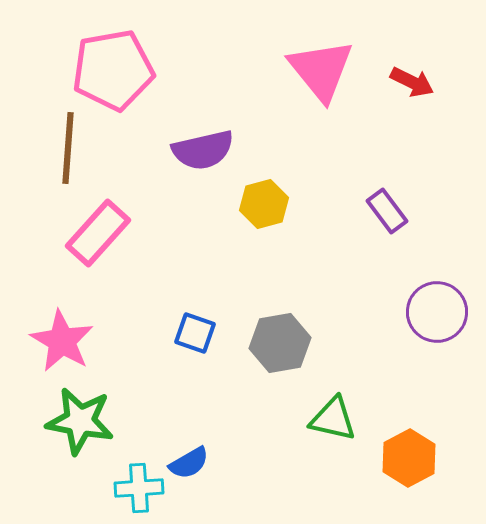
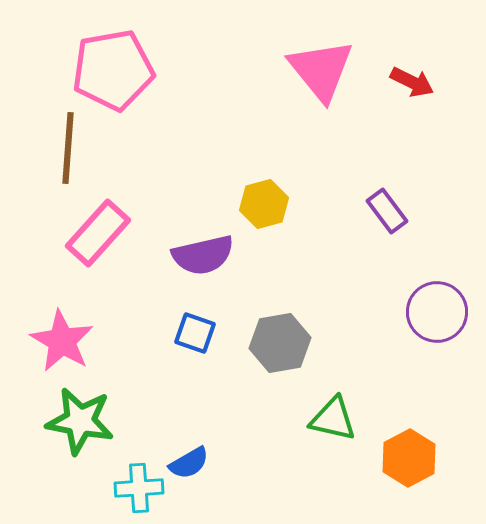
purple semicircle: moved 105 px down
